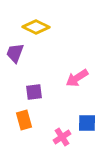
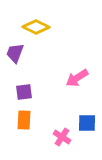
purple square: moved 10 px left
orange rectangle: rotated 18 degrees clockwise
pink cross: rotated 24 degrees counterclockwise
